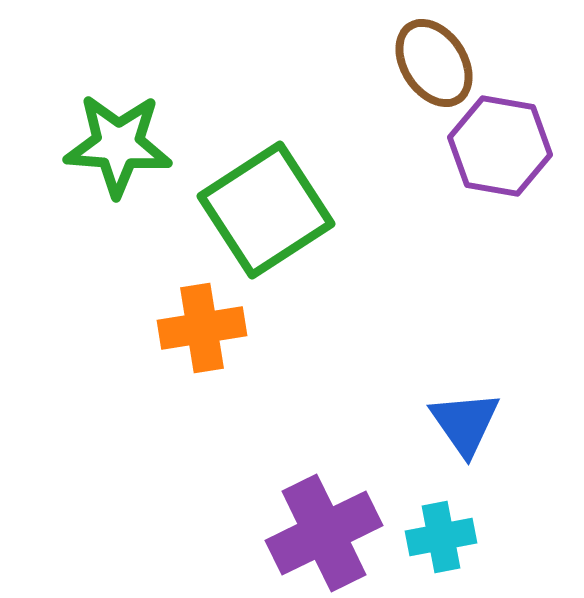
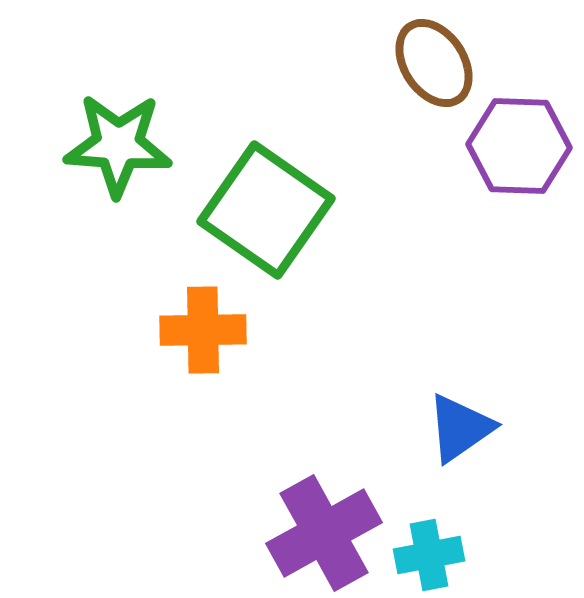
purple hexagon: moved 19 px right; rotated 8 degrees counterclockwise
green square: rotated 22 degrees counterclockwise
orange cross: moved 1 px right, 2 px down; rotated 8 degrees clockwise
blue triangle: moved 5 px left, 5 px down; rotated 30 degrees clockwise
purple cross: rotated 3 degrees counterclockwise
cyan cross: moved 12 px left, 18 px down
